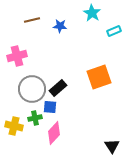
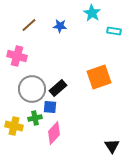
brown line: moved 3 px left, 5 px down; rotated 28 degrees counterclockwise
cyan rectangle: rotated 32 degrees clockwise
pink cross: rotated 30 degrees clockwise
